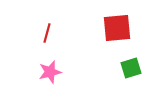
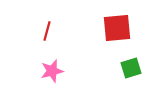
red line: moved 2 px up
pink star: moved 2 px right, 1 px up
